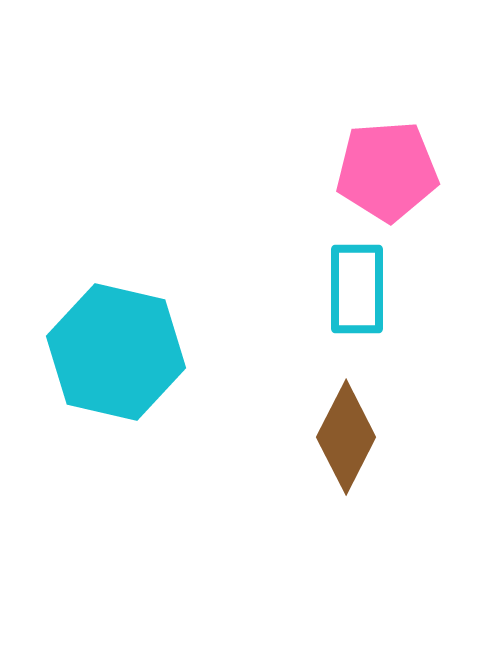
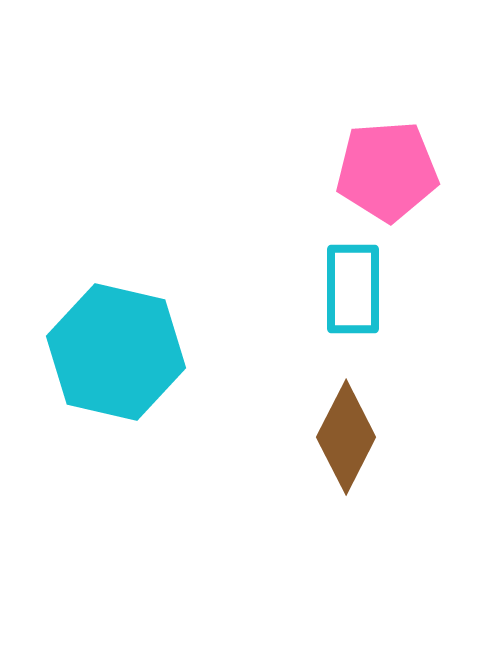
cyan rectangle: moved 4 px left
